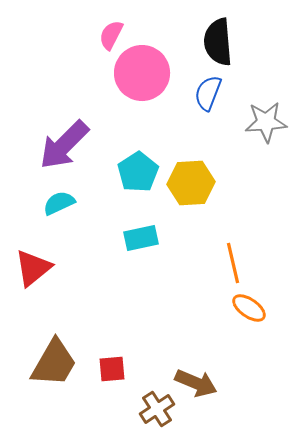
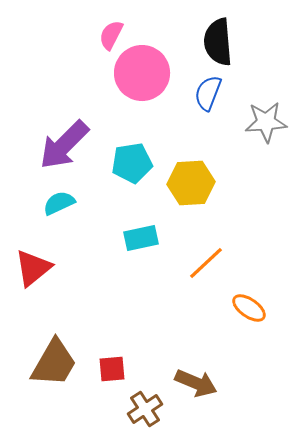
cyan pentagon: moved 6 px left, 9 px up; rotated 24 degrees clockwise
orange line: moved 27 px left; rotated 60 degrees clockwise
brown cross: moved 12 px left
